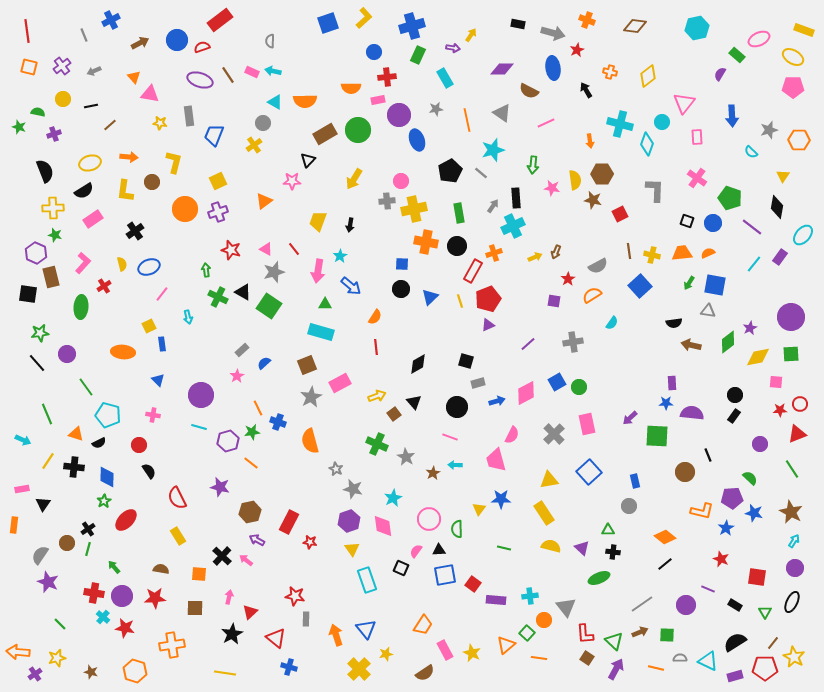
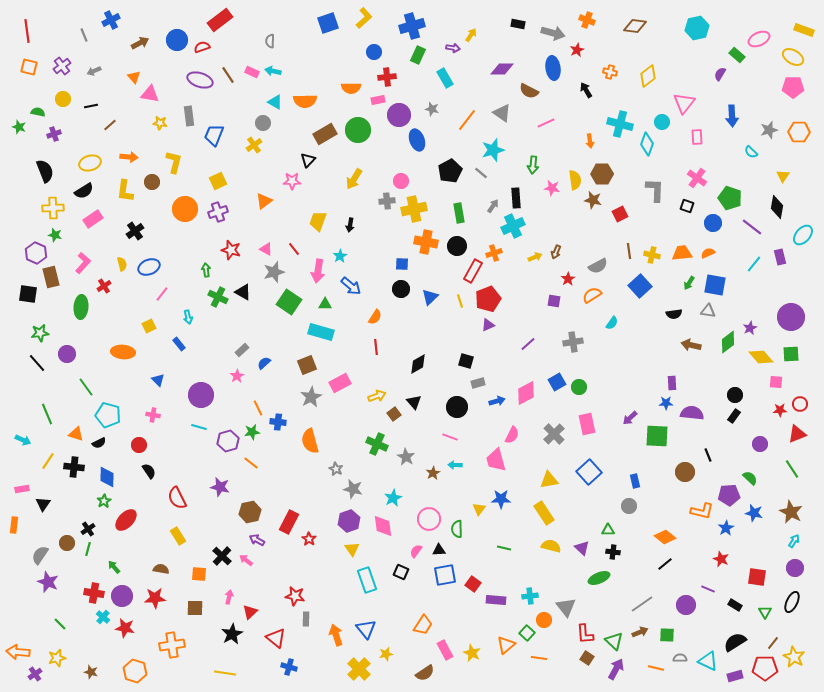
gray star at (436, 109): moved 4 px left; rotated 24 degrees clockwise
orange line at (467, 120): rotated 50 degrees clockwise
orange hexagon at (799, 140): moved 8 px up
black square at (687, 221): moved 15 px up
purple rectangle at (780, 257): rotated 49 degrees counterclockwise
green square at (269, 306): moved 20 px right, 4 px up
black semicircle at (674, 323): moved 9 px up
blue rectangle at (162, 344): moved 17 px right; rotated 32 degrees counterclockwise
yellow diamond at (758, 357): moved 3 px right; rotated 60 degrees clockwise
blue cross at (278, 422): rotated 14 degrees counterclockwise
purple pentagon at (732, 498): moved 3 px left, 3 px up
red star at (310, 542): moved 1 px left, 3 px up; rotated 24 degrees clockwise
black square at (401, 568): moved 4 px down
